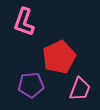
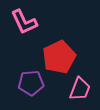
pink L-shape: rotated 44 degrees counterclockwise
purple pentagon: moved 2 px up
